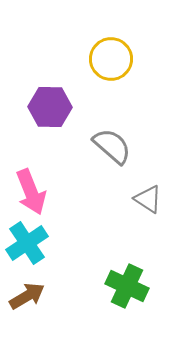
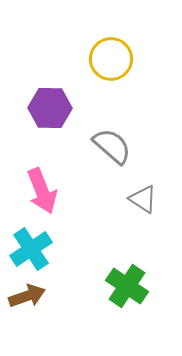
purple hexagon: moved 1 px down
pink arrow: moved 11 px right, 1 px up
gray triangle: moved 5 px left
cyan cross: moved 4 px right, 6 px down
green cross: rotated 9 degrees clockwise
brown arrow: rotated 12 degrees clockwise
